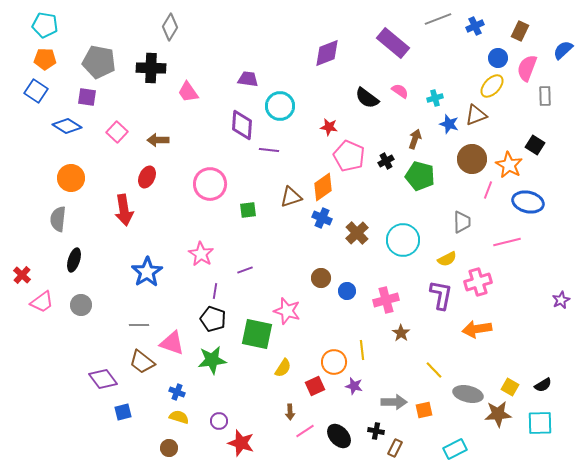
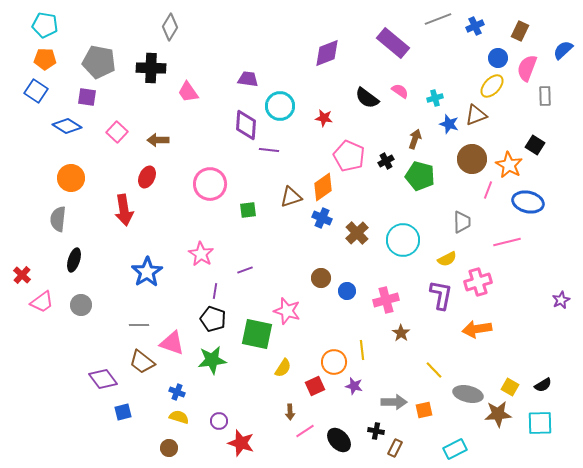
purple diamond at (242, 125): moved 4 px right
red star at (329, 127): moved 5 px left, 9 px up
black ellipse at (339, 436): moved 4 px down
